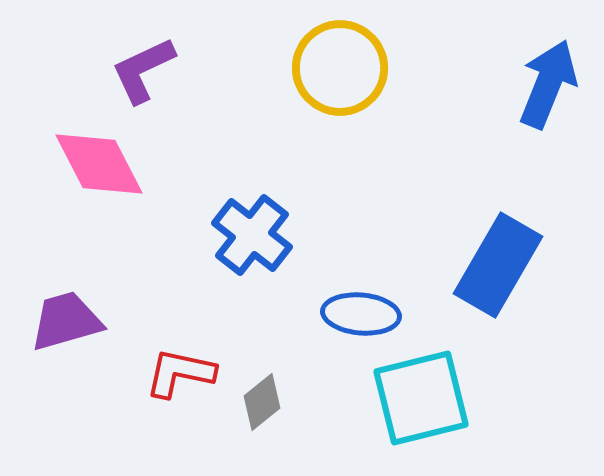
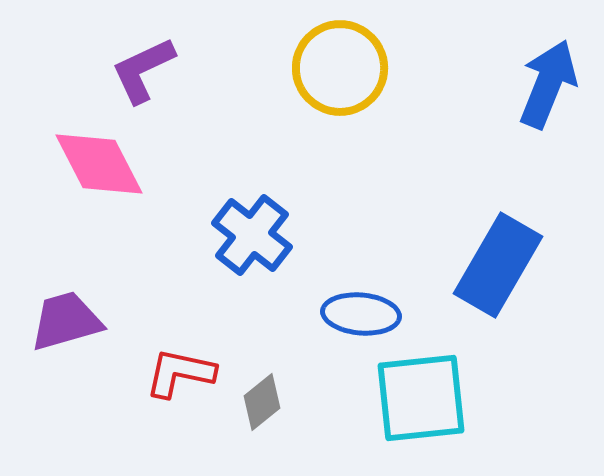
cyan square: rotated 8 degrees clockwise
